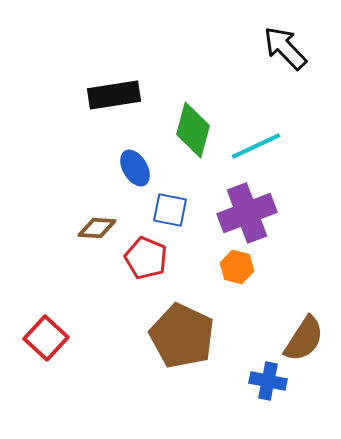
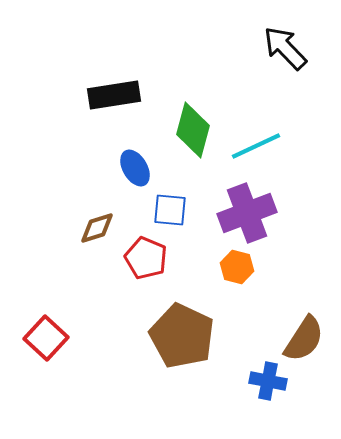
blue square: rotated 6 degrees counterclockwise
brown diamond: rotated 21 degrees counterclockwise
